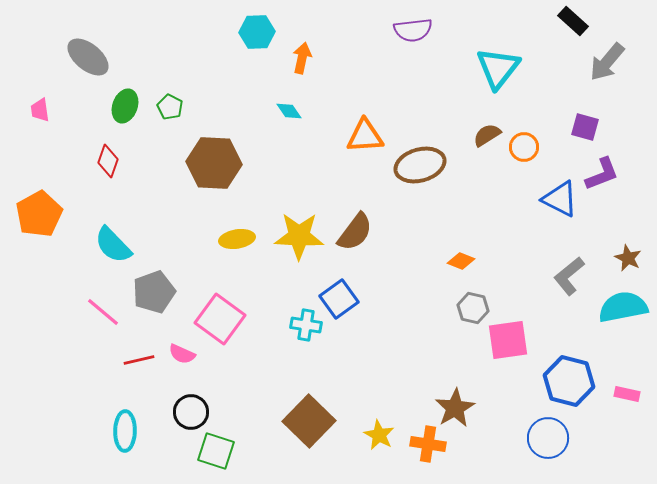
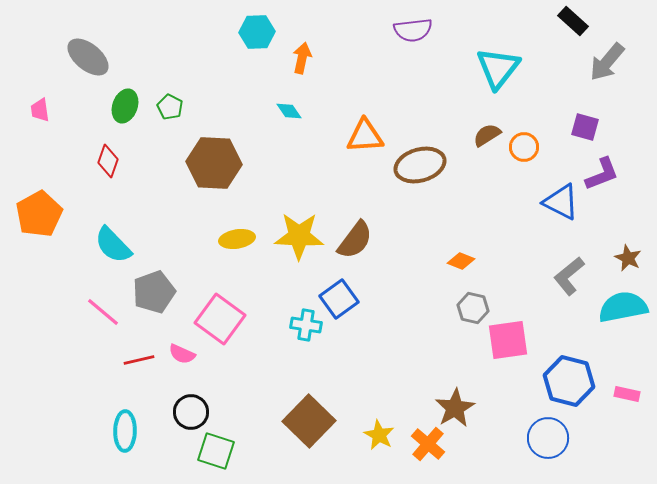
blue triangle at (560, 199): moved 1 px right, 3 px down
brown semicircle at (355, 232): moved 8 px down
orange cross at (428, 444): rotated 32 degrees clockwise
